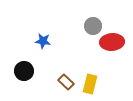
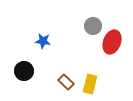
red ellipse: rotated 65 degrees counterclockwise
